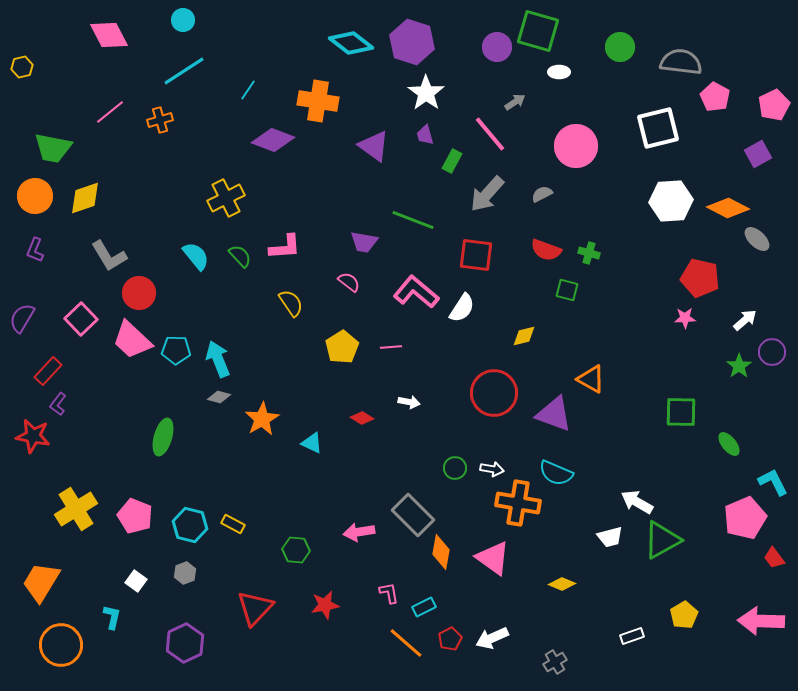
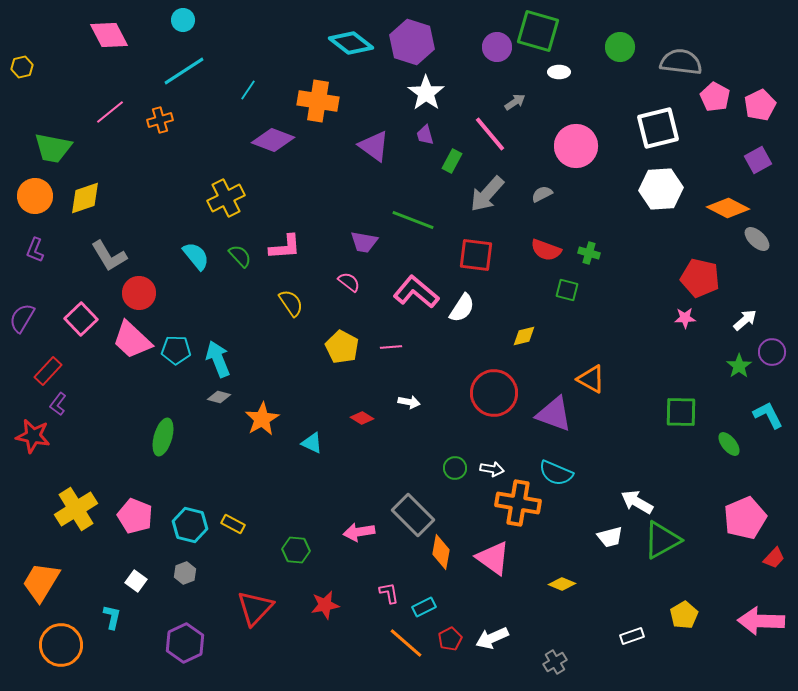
pink pentagon at (774, 105): moved 14 px left
purple square at (758, 154): moved 6 px down
white hexagon at (671, 201): moved 10 px left, 12 px up
yellow pentagon at (342, 347): rotated 12 degrees counterclockwise
cyan L-shape at (773, 482): moved 5 px left, 67 px up
red trapezoid at (774, 558): rotated 100 degrees counterclockwise
